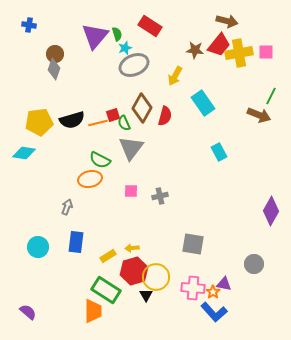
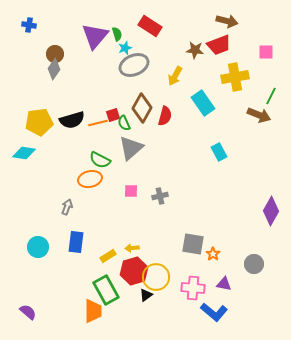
red trapezoid at (219, 45): rotated 30 degrees clockwise
yellow cross at (239, 53): moved 4 px left, 24 px down
gray diamond at (54, 69): rotated 15 degrees clockwise
gray triangle at (131, 148): rotated 12 degrees clockwise
green rectangle at (106, 290): rotated 28 degrees clockwise
orange star at (213, 292): moved 38 px up
black triangle at (146, 295): rotated 24 degrees clockwise
blue L-shape at (214, 312): rotated 8 degrees counterclockwise
